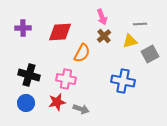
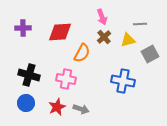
brown cross: moved 1 px down
yellow triangle: moved 2 px left, 1 px up
red star: moved 5 px down; rotated 12 degrees counterclockwise
